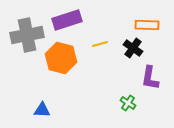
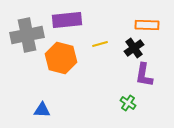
purple rectangle: rotated 12 degrees clockwise
black cross: moved 1 px right; rotated 18 degrees clockwise
purple L-shape: moved 6 px left, 3 px up
